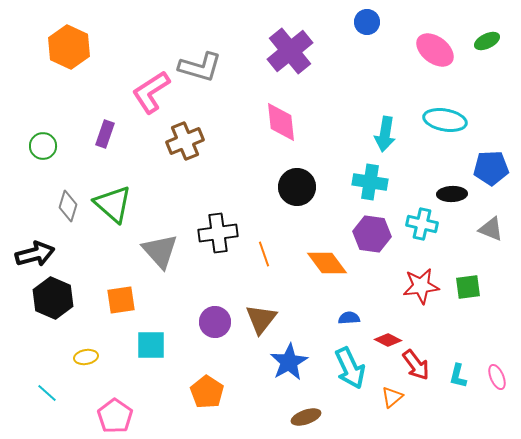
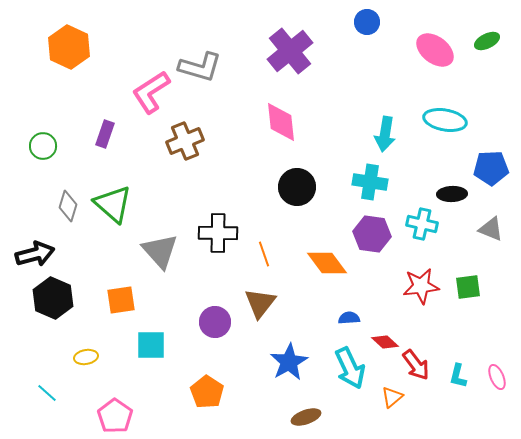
black cross at (218, 233): rotated 9 degrees clockwise
brown triangle at (261, 319): moved 1 px left, 16 px up
red diamond at (388, 340): moved 3 px left, 2 px down; rotated 16 degrees clockwise
